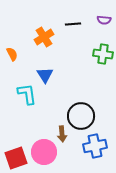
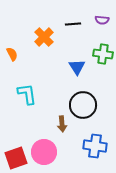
purple semicircle: moved 2 px left
orange cross: rotated 12 degrees counterclockwise
blue triangle: moved 32 px right, 8 px up
black circle: moved 2 px right, 11 px up
brown arrow: moved 10 px up
blue cross: rotated 20 degrees clockwise
